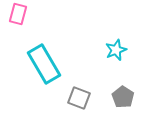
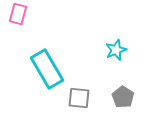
cyan rectangle: moved 3 px right, 5 px down
gray square: rotated 15 degrees counterclockwise
